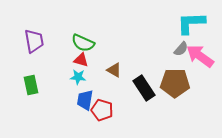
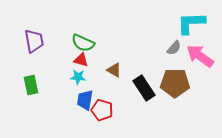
gray semicircle: moved 7 px left, 1 px up
